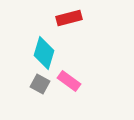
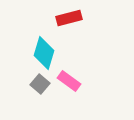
gray square: rotated 12 degrees clockwise
